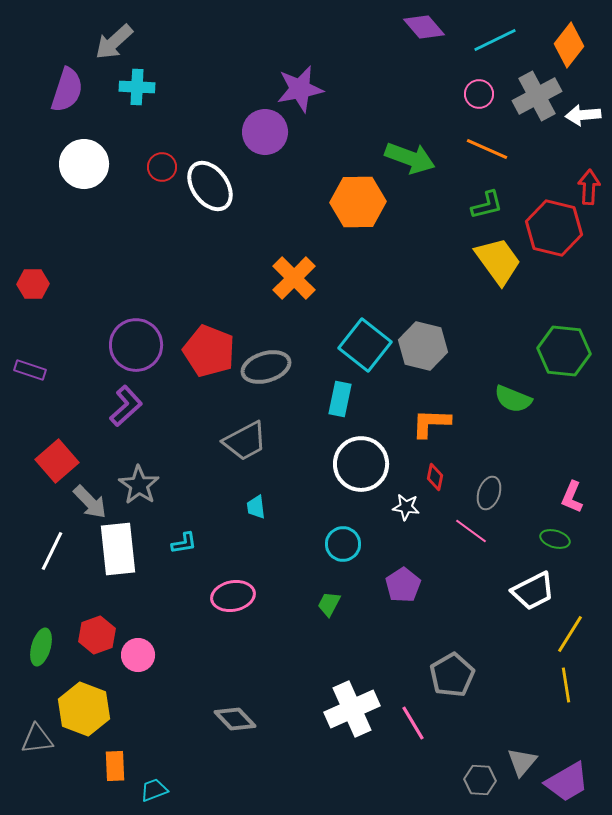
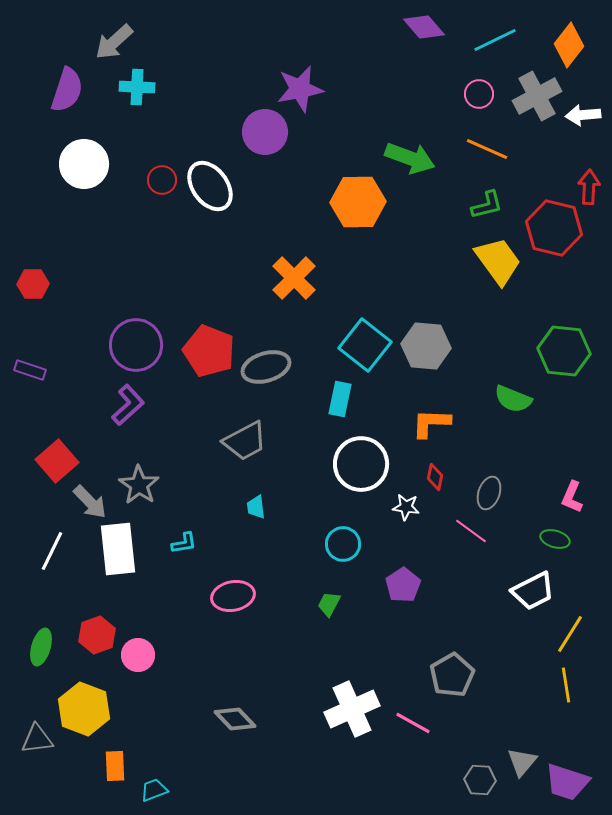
red circle at (162, 167): moved 13 px down
gray hexagon at (423, 346): moved 3 px right; rotated 9 degrees counterclockwise
purple L-shape at (126, 406): moved 2 px right, 1 px up
pink line at (413, 723): rotated 30 degrees counterclockwise
purple trapezoid at (567, 782): rotated 48 degrees clockwise
